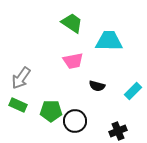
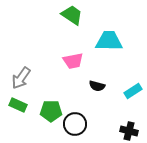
green trapezoid: moved 8 px up
cyan rectangle: rotated 12 degrees clockwise
black circle: moved 3 px down
black cross: moved 11 px right; rotated 36 degrees clockwise
